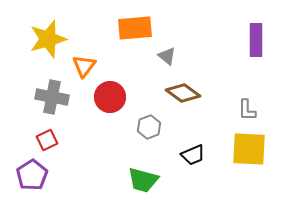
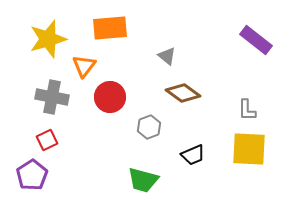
orange rectangle: moved 25 px left
purple rectangle: rotated 52 degrees counterclockwise
